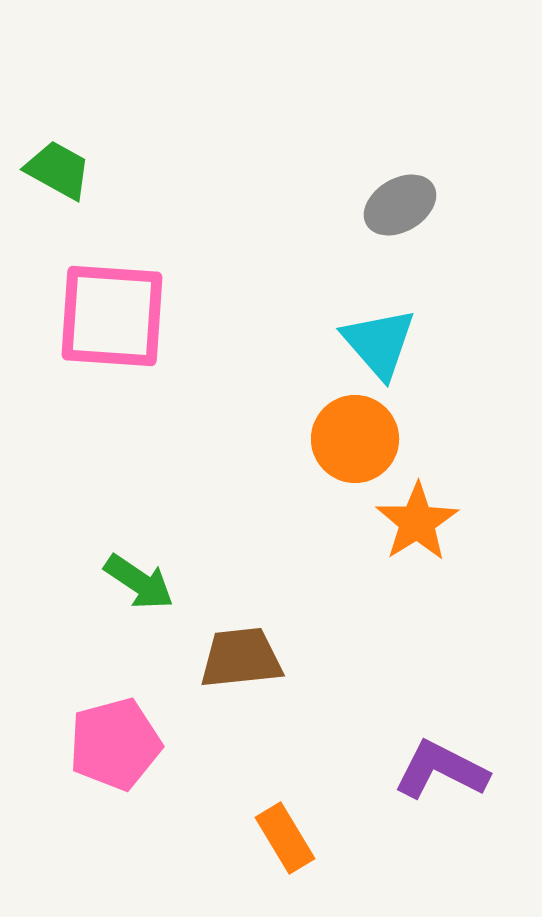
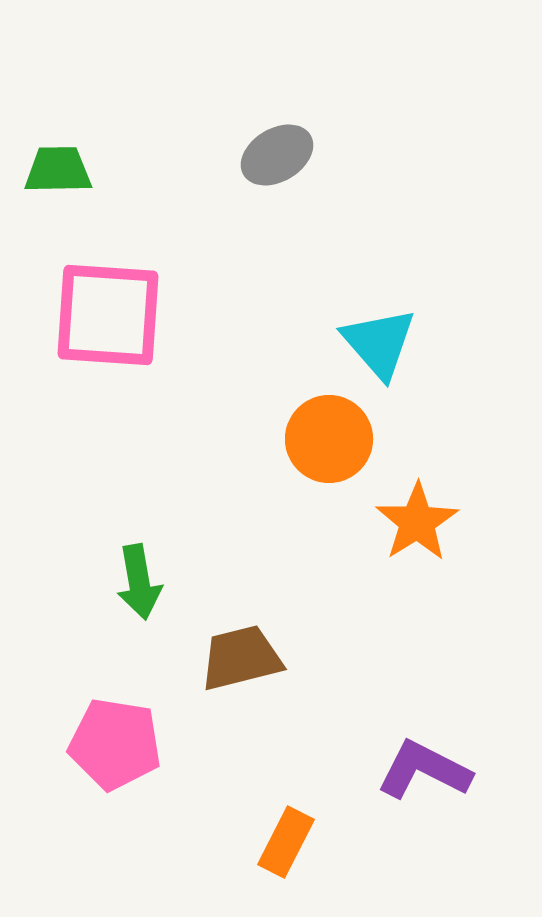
green trapezoid: rotated 30 degrees counterclockwise
gray ellipse: moved 123 px left, 50 px up
pink square: moved 4 px left, 1 px up
orange circle: moved 26 px left
green arrow: rotated 46 degrees clockwise
brown trapezoid: rotated 8 degrees counterclockwise
pink pentagon: rotated 24 degrees clockwise
purple L-shape: moved 17 px left
orange rectangle: moved 1 px right, 4 px down; rotated 58 degrees clockwise
